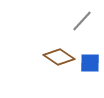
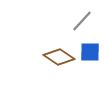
blue square: moved 11 px up
